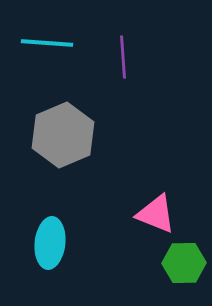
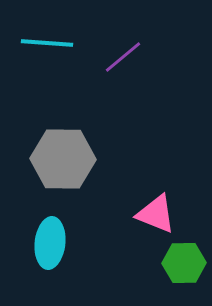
purple line: rotated 54 degrees clockwise
gray hexagon: moved 24 px down; rotated 24 degrees clockwise
